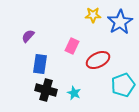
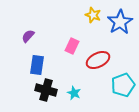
yellow star: rotated 21 degrees clockwise
blue rectangle: moved 3 px left, 1 px down
